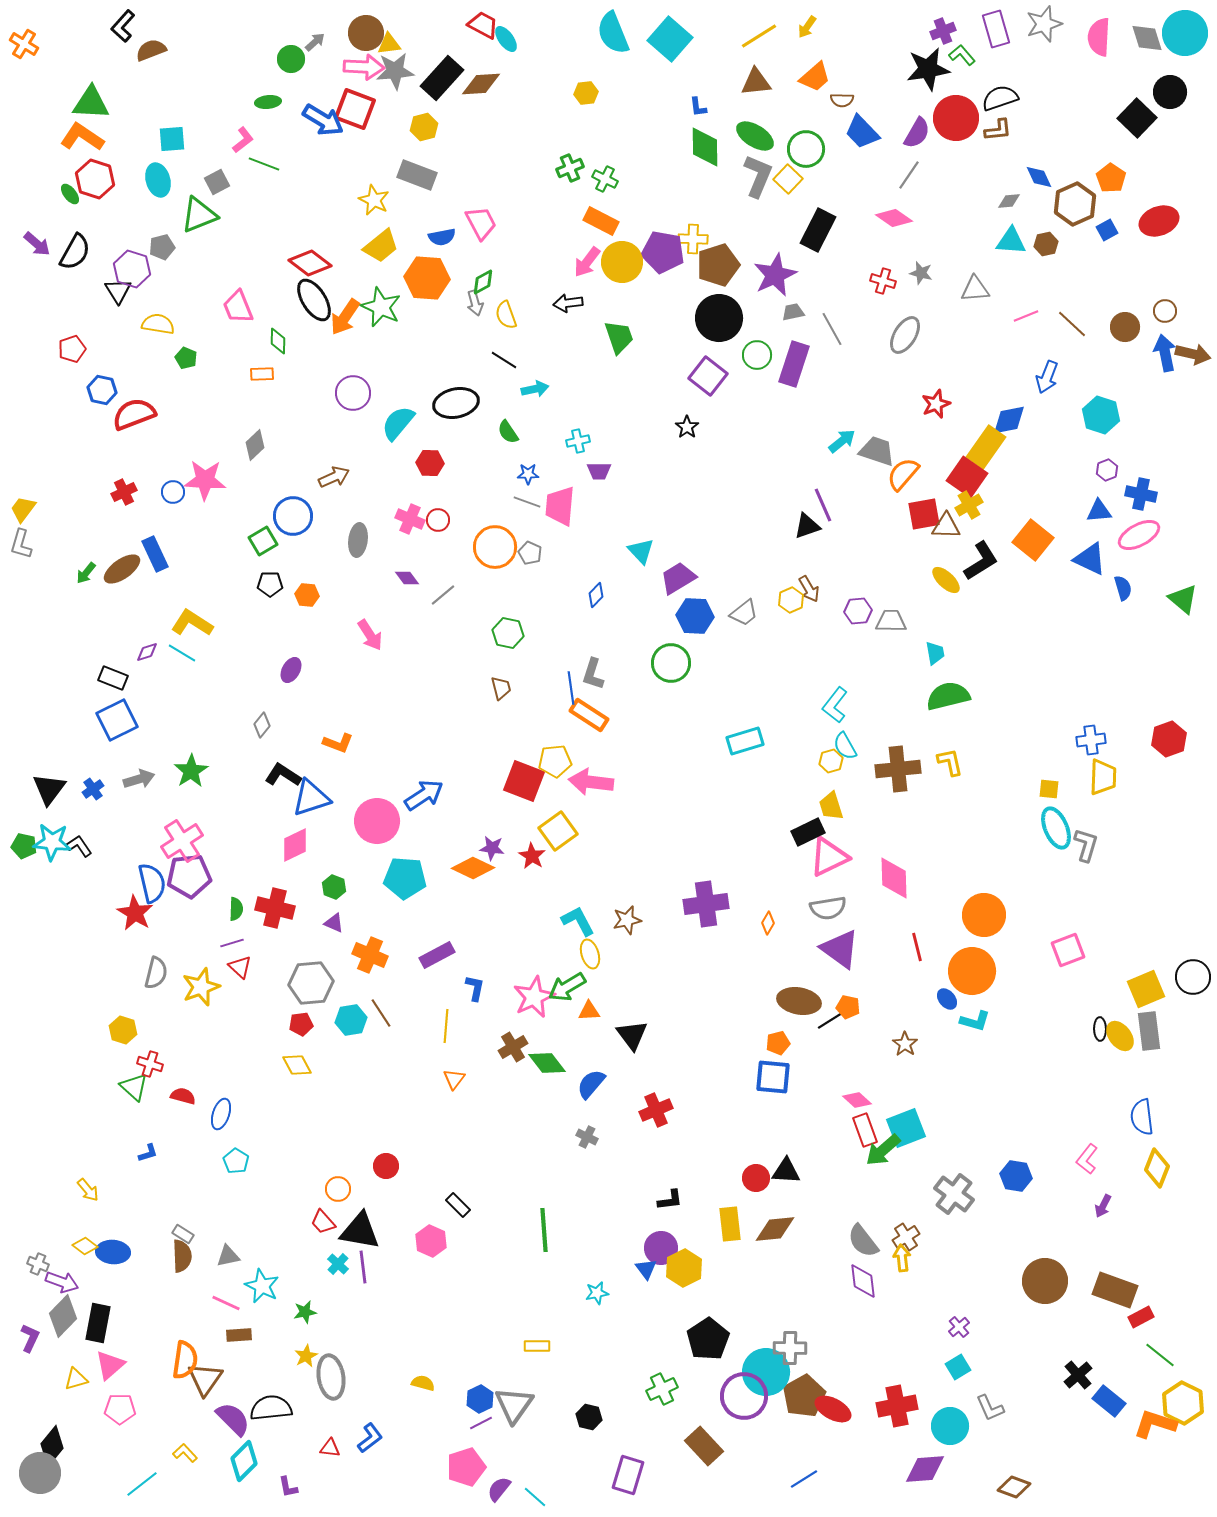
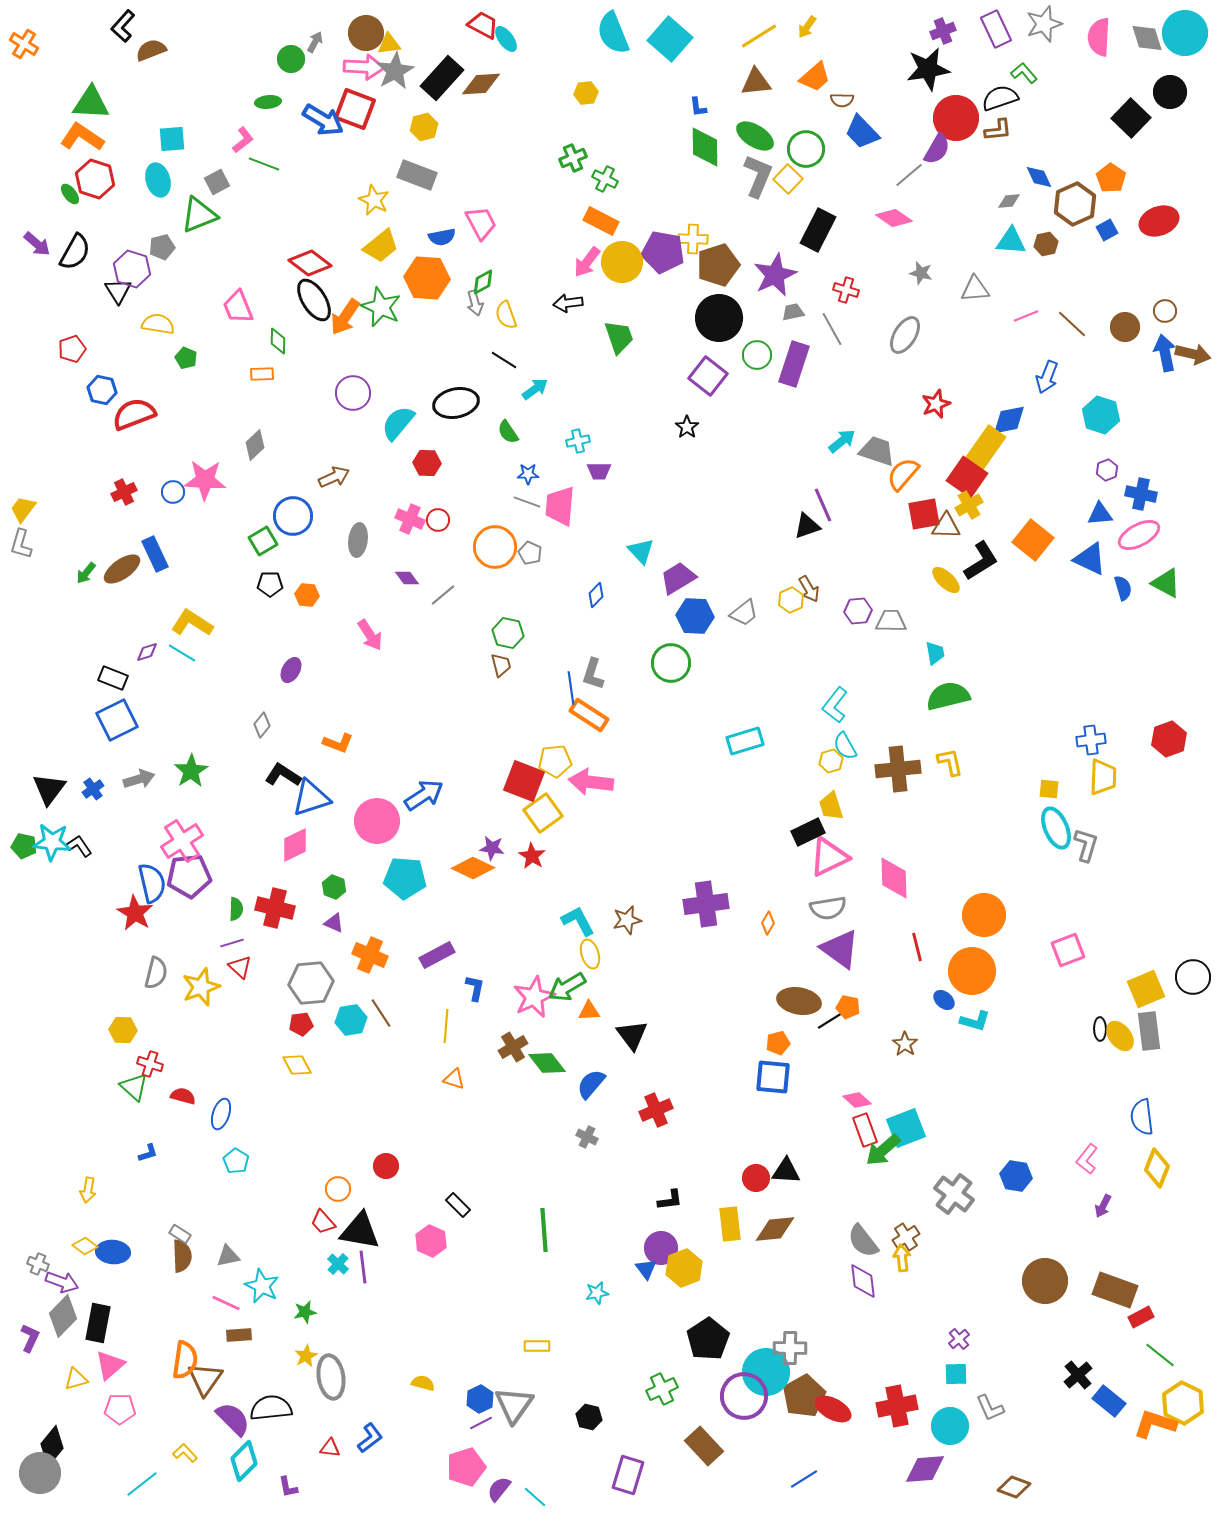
purple rectangle at (996, 29): rotated 9 degrees counterclockwise
gray arrow at (315, 42): rotated 20 degrees counterclockwise
green L-shape at (962, 55): moved 62 px right, 18 px down
gray star at (395, 71): rotated 24 degrees counterclockwise
black square at (1137, 118): moved 6 px left
purple semicircle at (917, 133): moved 20 px right, 16 px down
green cross at (570, 168): moved 3 px right, 10 px up
gray line at (909, 175): rotated 16 degrees clockwise
red cross at (883, 281): moved 37 px left, 9 px down
cyan arrow at (535, 389): rotated 24 degrees counterclockwise
red hexagon at (430, 463): moved 3 px left
blue triangle at (1099, 511): moved 1 px right, 3 px down
green triangle at (1183, 599): moved 17 px left, 16 px up; rotated 12 degrees counterclockwise
brown trapezoid at (501, 688): moved 23 px up
yellow square at (558, 831): moved 15 px left, 18 px up
blue ellipse at (947, 999): moved 3 px left, 1 px down; rotated 10 degrees counterclockwise
yellow hexagon at (123, 1030): rotated 16 degrees counterclockwise
orange triangle at (454, 1079): rotated 50 degrees counterclockwise
yellow arrow at (88, 1190): rotated 50 degrees clockwise
gray rectangle at (183, 1234): moved 3 px left
yellow hexagon at (684, 1268): rotated 6 degrees clockwise
purple cross at (959, 1327): moved 12 px down
cyan square at (958, 1367): moved 2 px left, 7 px down; rotated 30 degrees clockwise
